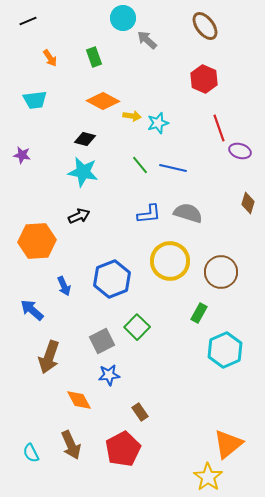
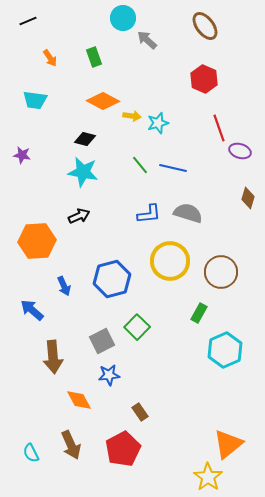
cyan trapezoid at (35, 100): rotated 15 degrees clockwise
brown diamond at (248, 203): moved 5 px up
blue hexagon at (112, 279): rotated 6 degrees clockwise
brown arrow at (49, 357): moved 4 px right; rotated 24 degrees counterclockwise
